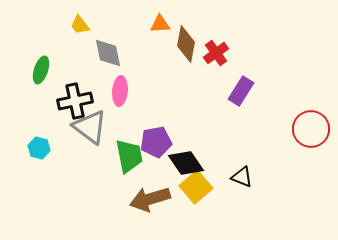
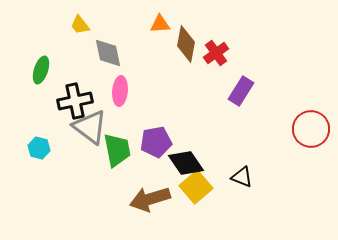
green trapezoid: moved 12 px left, 6 px up
